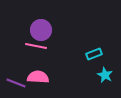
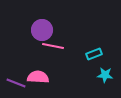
purple circle: moved 1 px right
pink line: moved 17 px right
cyan star: rotated 21 degrees counterclockwise
